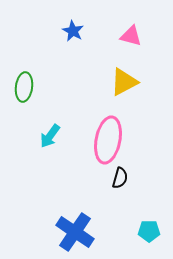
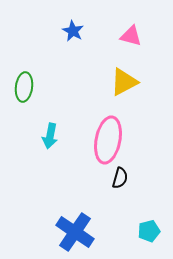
cyan arrow: rotated 25 degrees counterclockwise
cyan pentagon: rotated 15 degrees counterclockwise
